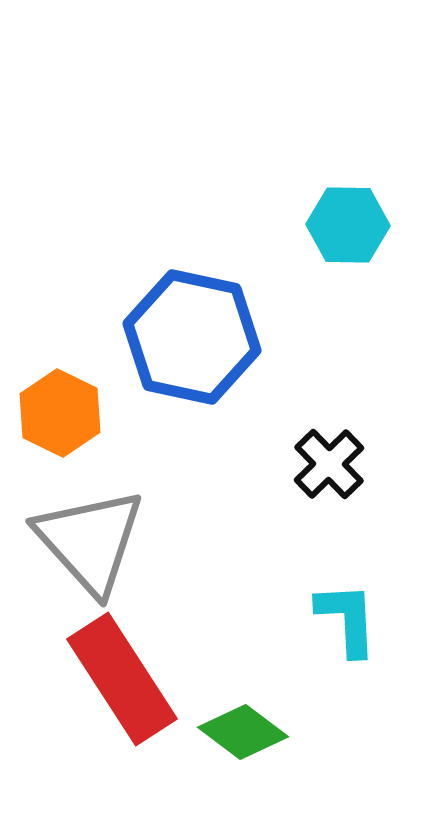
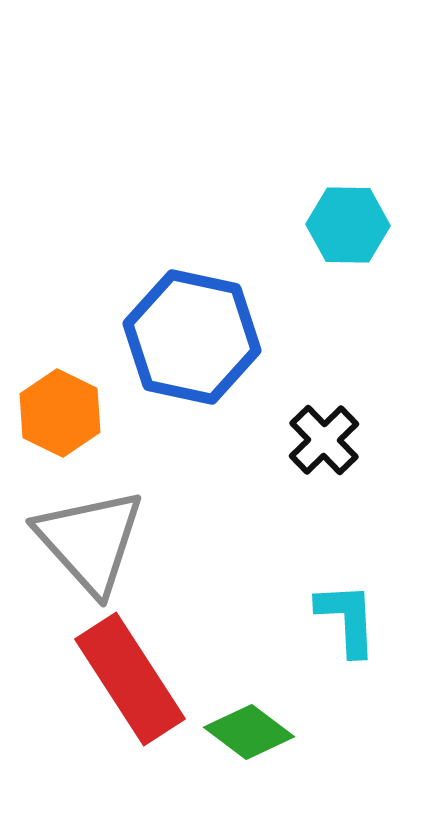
black cross: moved 5 px left, 24 px up
red rectangle: moved 8 px right
green diamond: moved 6 px right
